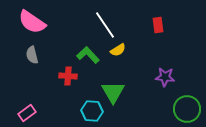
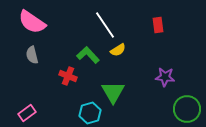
red cross: rotated 18 degrees clockwise
cyan hexagon: moved 2 px left, 2 px down; rotated 20 degrees counterclockwise
